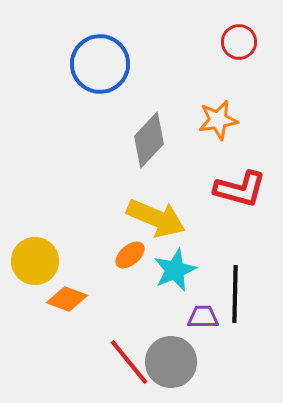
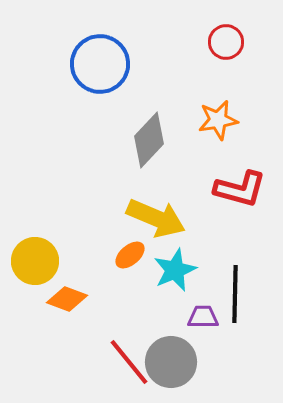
red circle: moved 13 px left
